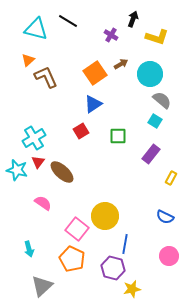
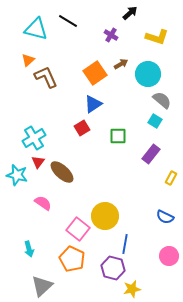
black arrow: moved 3 px left, 6 px up; rotated 28 degrees clockwise
cyan circle: moved 2 px left
red square: moved 1 px right, 3 px up
cyan star: moved 5 px down
pink square: moved 1 px right
